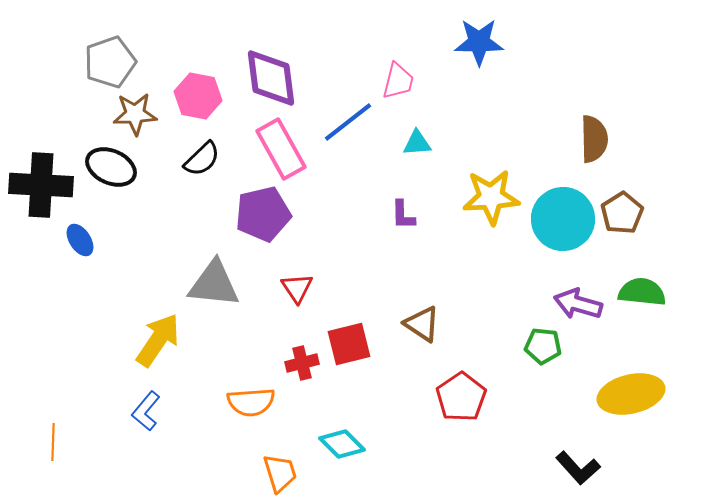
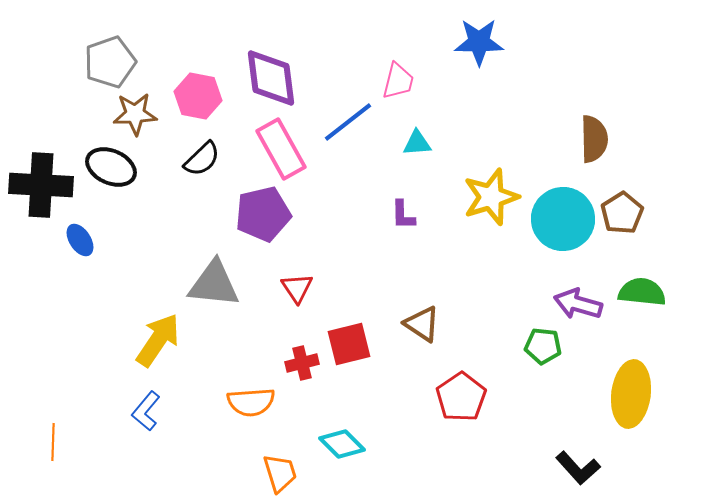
yellow star: rotated 14 degrees counterclockwise
yellow ellipse: rotated 70 degrees counterclockwise
